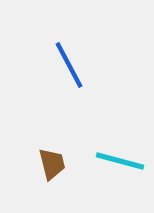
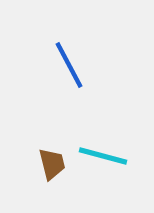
cyan line: moved 17 px left, 5 px up
